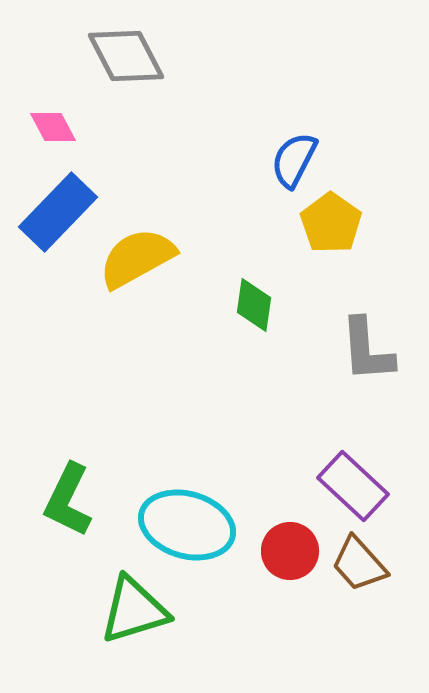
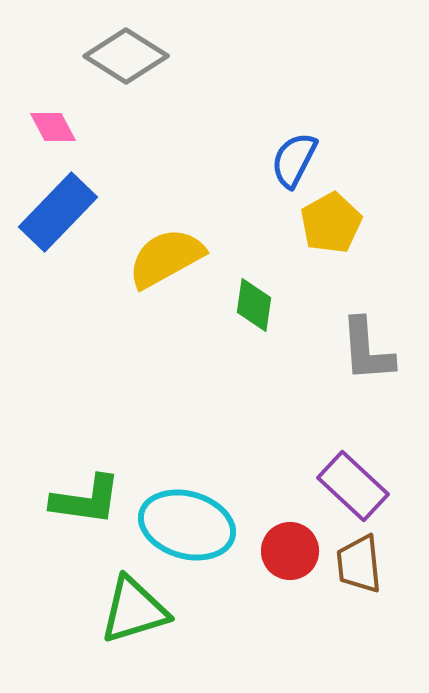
gray diamond: rotated 30 degrees counterclockwise
yellow pentagon: rotated 8 degrees clockwise
yellow semicircle: moved 29 px right
green L-shape: moved 18 px right; rotated 108 degrees counterclockwise
brown trapezoid: rotated 36 degrees clockwise
